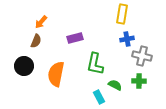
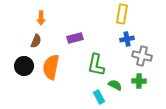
orange arrow: moved 4 px up; rotated 40 degrees counterclockwise
green L-shape: moved 1 px right, 1 px down
orange semicircle: moved 5 px left, 7 px up
